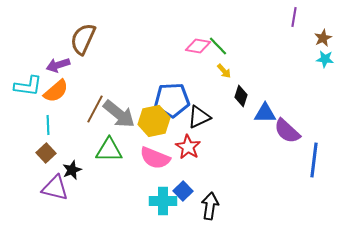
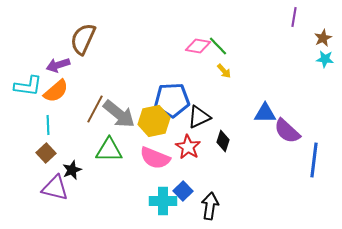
black diamond: moved 18 px left, 45 px down
